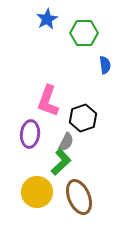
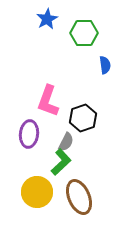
purple ellipse: moved 1 px left
